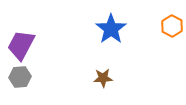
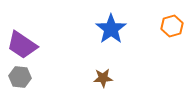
orange hexagon: rotated 15 degrees clockwise
purple trapezoid: moved 1 px right; rotated 84 degrees counterclockwise
gray hexagon: rotated 10 degrees clockwise
